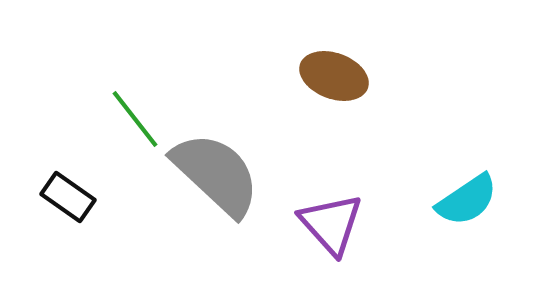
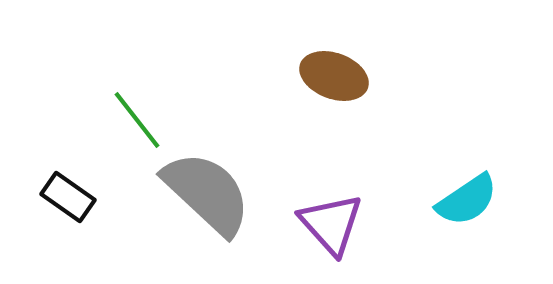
green line: moved 2 px right, 1 px down
gray semicircle: moved 9 px left, 19 px down
